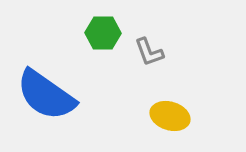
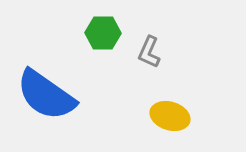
gray L-shape: rotated 44 degrees clockwise
